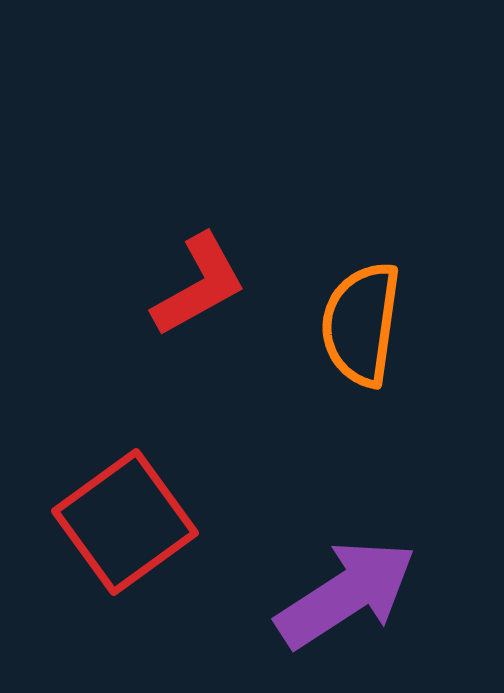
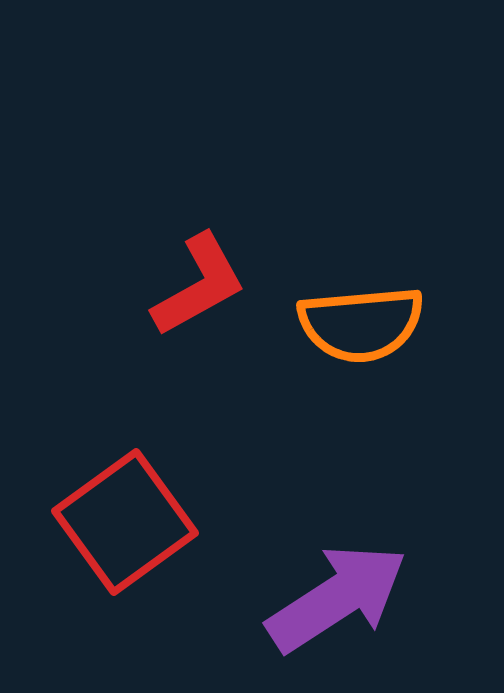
orange semicircle: rotated 103 degrees counterclockwise
purple arrow: moved 9 px left, 4 px down
